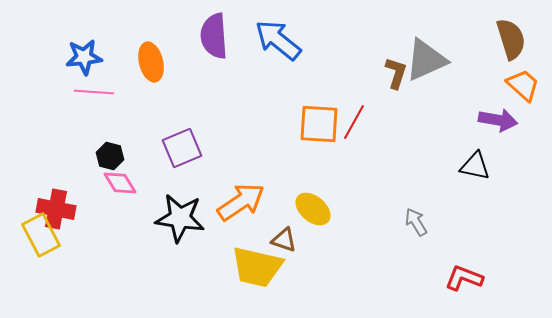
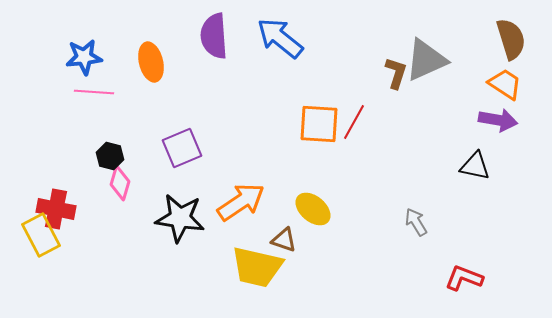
blue arrow: moved 2 px right, 2 px up
orange trapezoid: moved 18 px left, 1 px up; rotated 9 degrees counterclockwise
pink diamond: rotated 48 degrees clockwise
